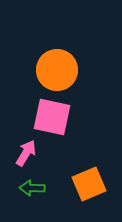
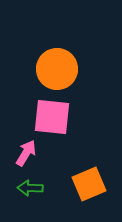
orange circle: moved 1 px up
pink square: rotated 6 degrees counterclockwise
green arrow: moved 2 px left
